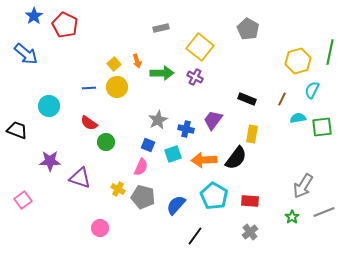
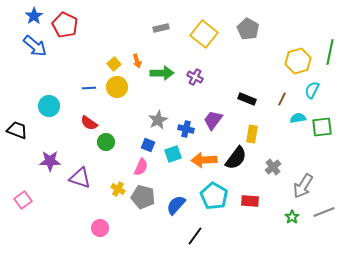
yellow square at (200, 47): moved 4 px right, 13 px up
blue arrow at (26, 54): moved 9 px right, 8 px up
gray cross at (250, 232): moved 23 px right, 65 px up
